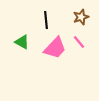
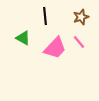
black line: moved 1 px left, 4 px up
green triangle: moved 1 px right, 4 px up
